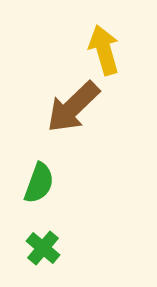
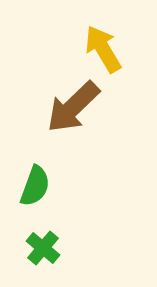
yellow arrow: moved 1 px left, 1 px up; rotated 15 degrees counterclockwise
green semicircle: moved 4 px left, 3 px down
